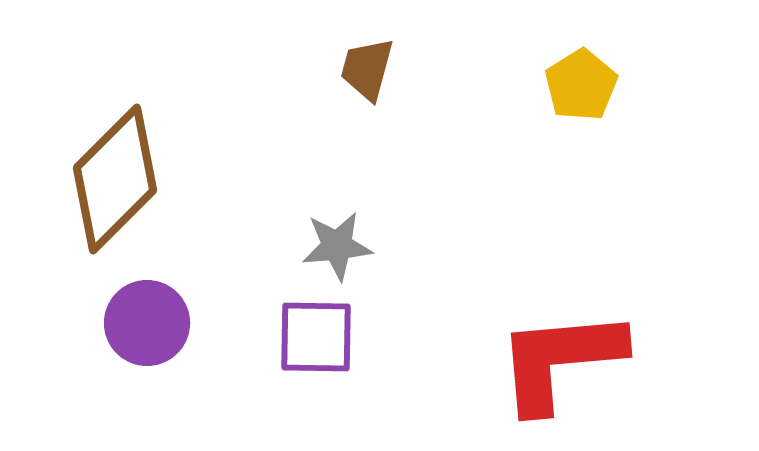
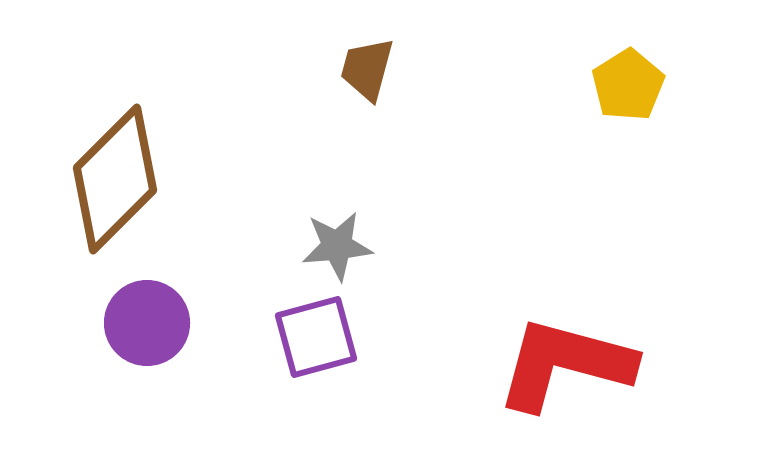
yellow pentagon: moved 47 px right
purple square: rotated 16 degrees counterclockwise
red L-shape: moved 5 px right, 4 px down; rotated 20 degrees clockwise
